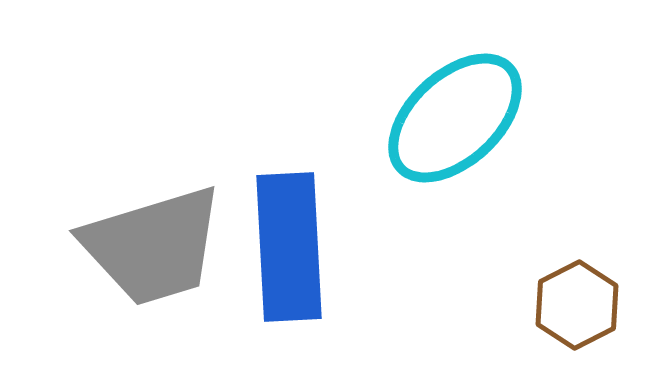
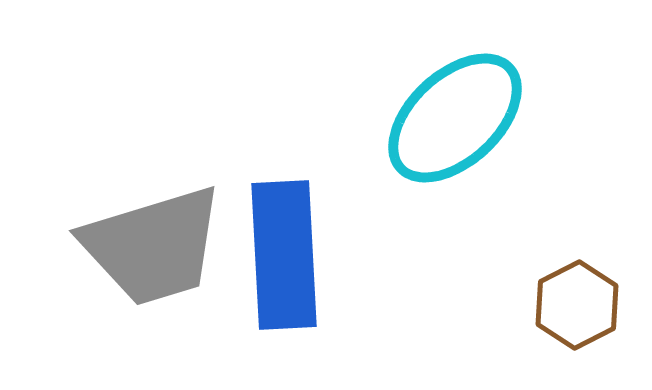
blue rectangle: moved 5 px left, 8 px down
